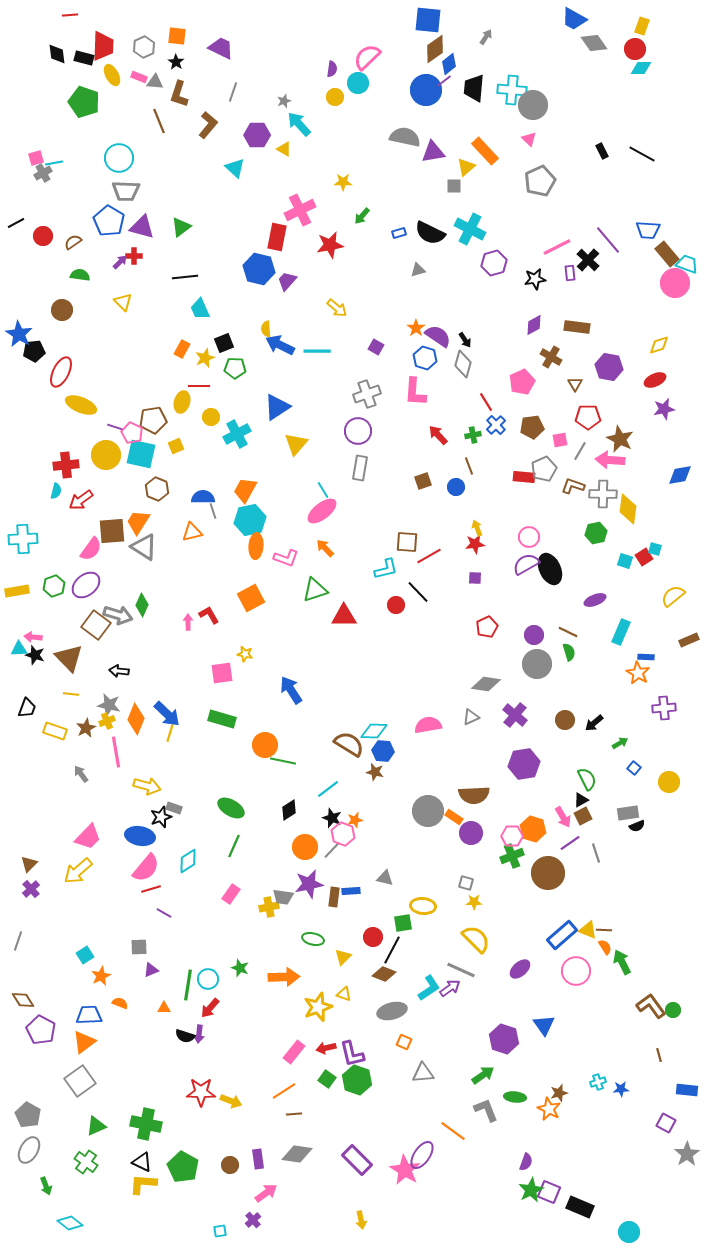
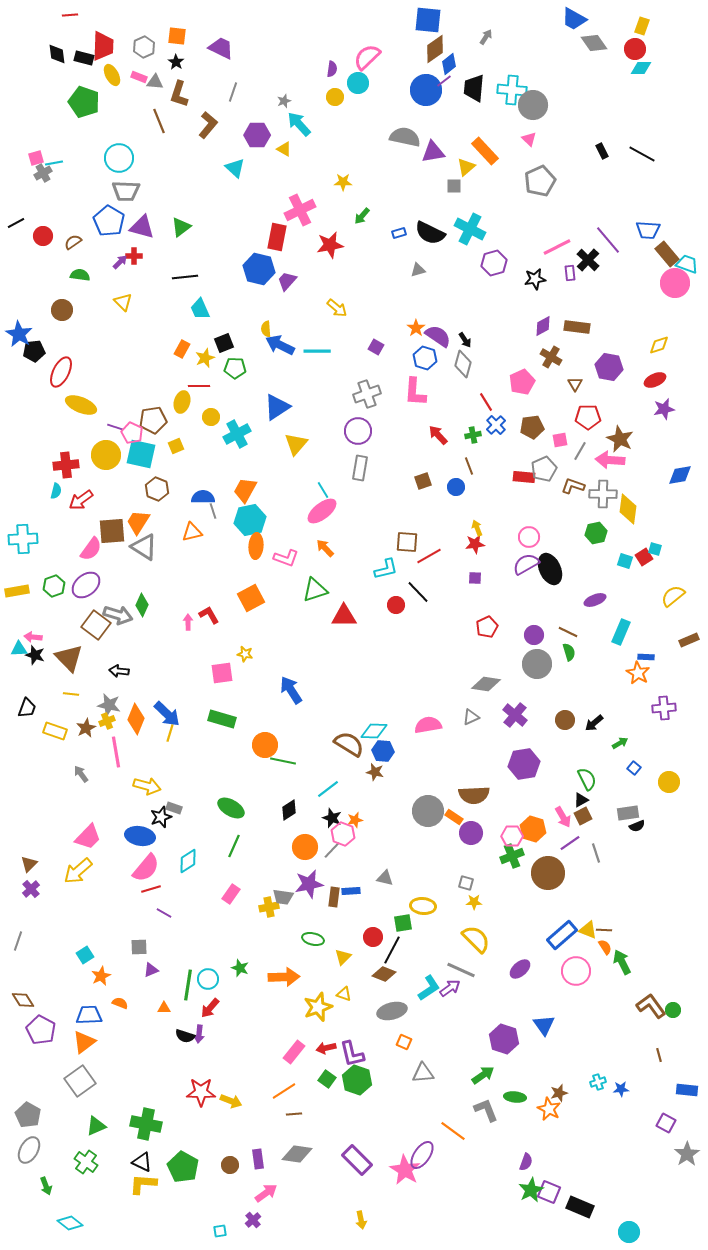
purple diamond at (534, 325): moved 9 px right, 1 px down
